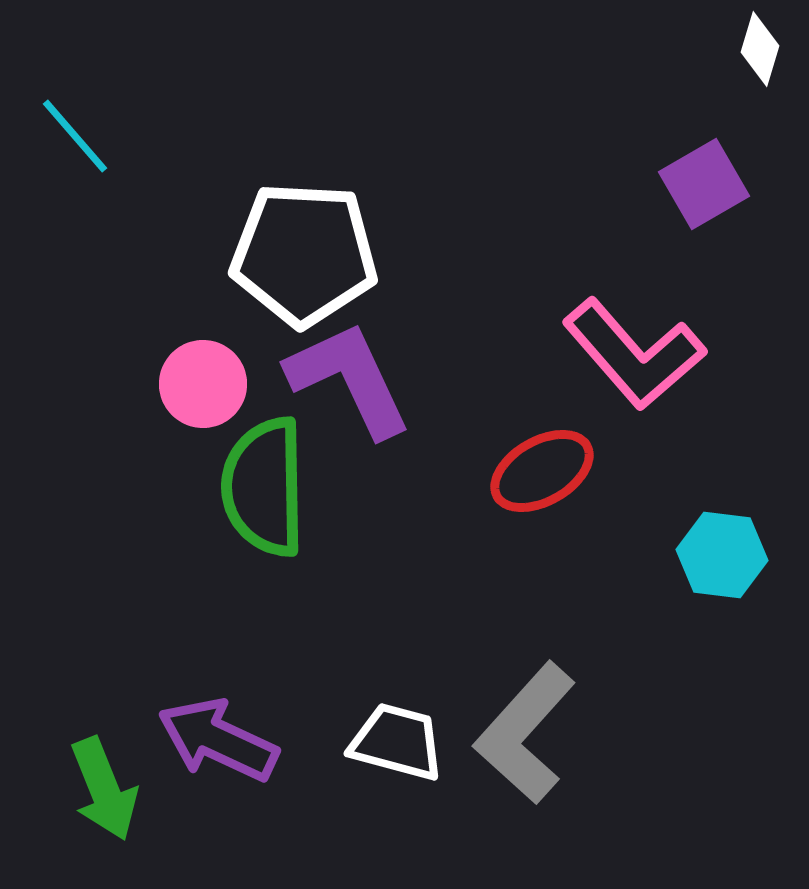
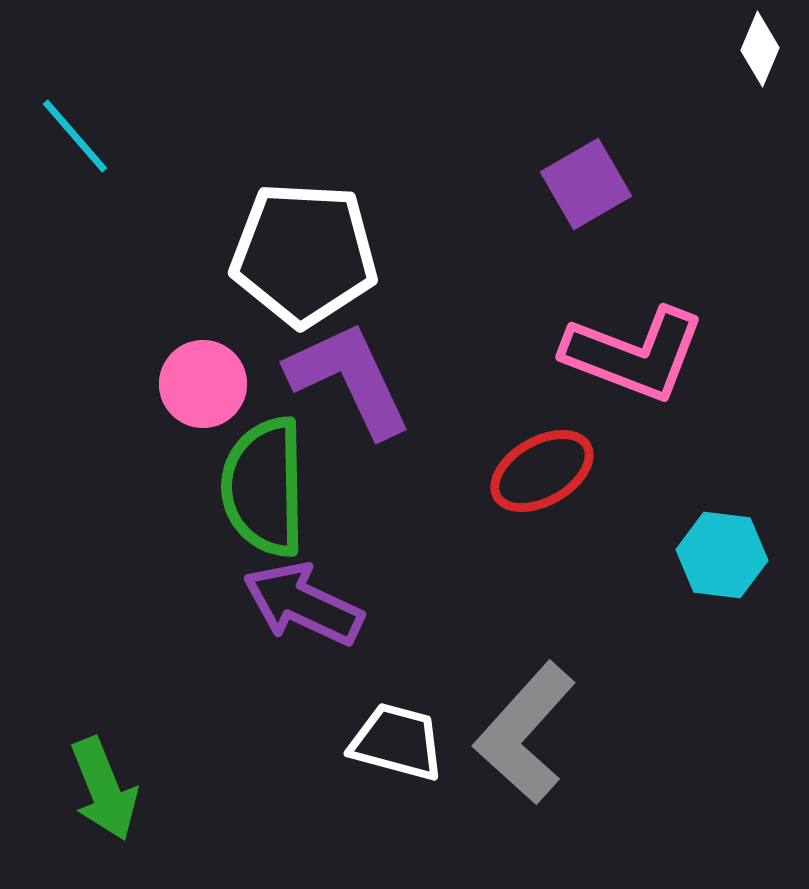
white diamond: rotated 6 degrees clockwise
purple square: moved 118 px left
pink L-shape: rotated 28 degrees counterclockwise
purple arrow: moved 85 px right, 136 px up
